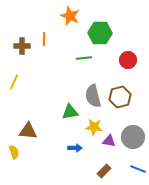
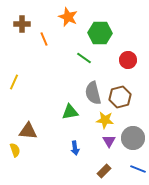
orange star: moved 2 px left, 1 px down
orange line: rotated 24 degrees counterclockwise
brown cross: moved 22 px up
green line: rotated 42 degrees clockwise
gray semicircle: moved 3 px up
yellow star: moved 11 px right, 7 px up
gray circle: moved 1 px down
purple triangle: rotated 48 degrees clockwise
blue arrow: rotated 80 degrees clockwise
yellow semicircle: moved 1 px right, 2 px up
